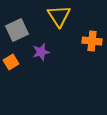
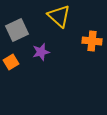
yellow triangle: rotated 15 degrees counterclockwise
